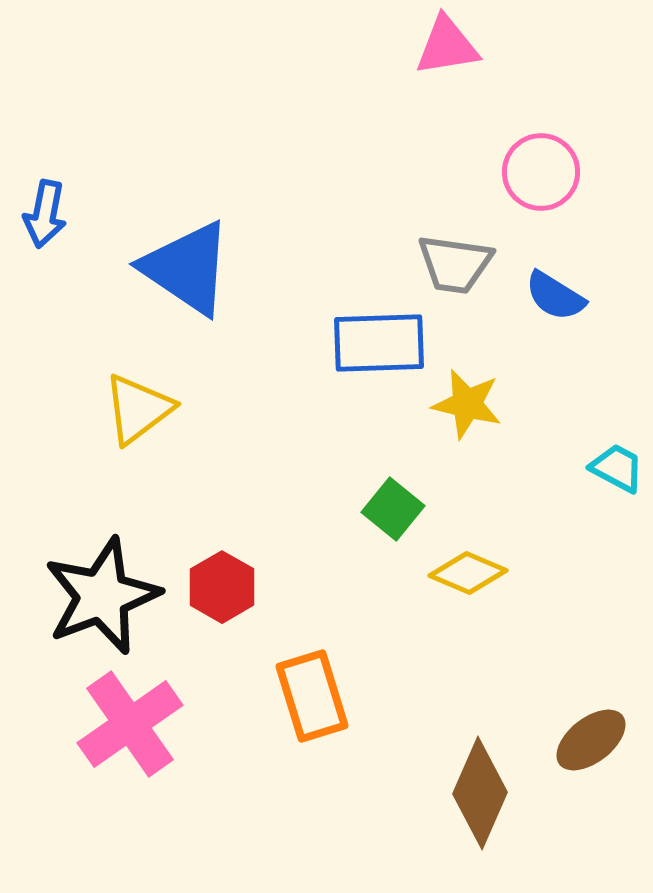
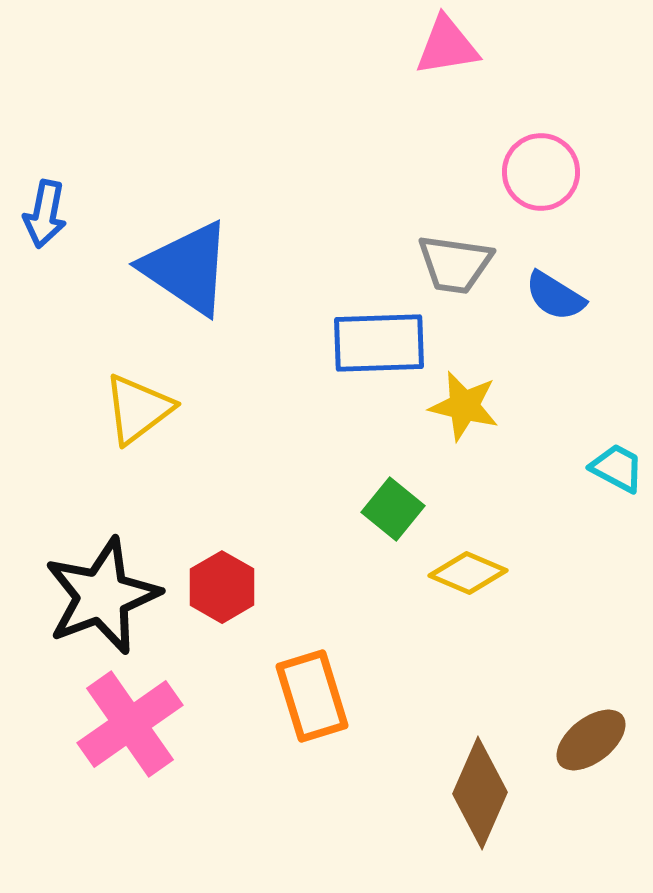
yellow star: moved 3 px left, 2 px down
